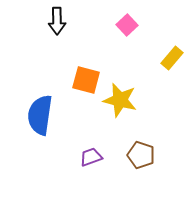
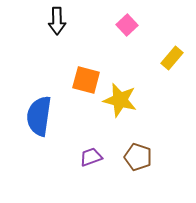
blue semicircle: moved 1 px left, 1 px down
brown pentagon: moved 3 px left, 2 px down
